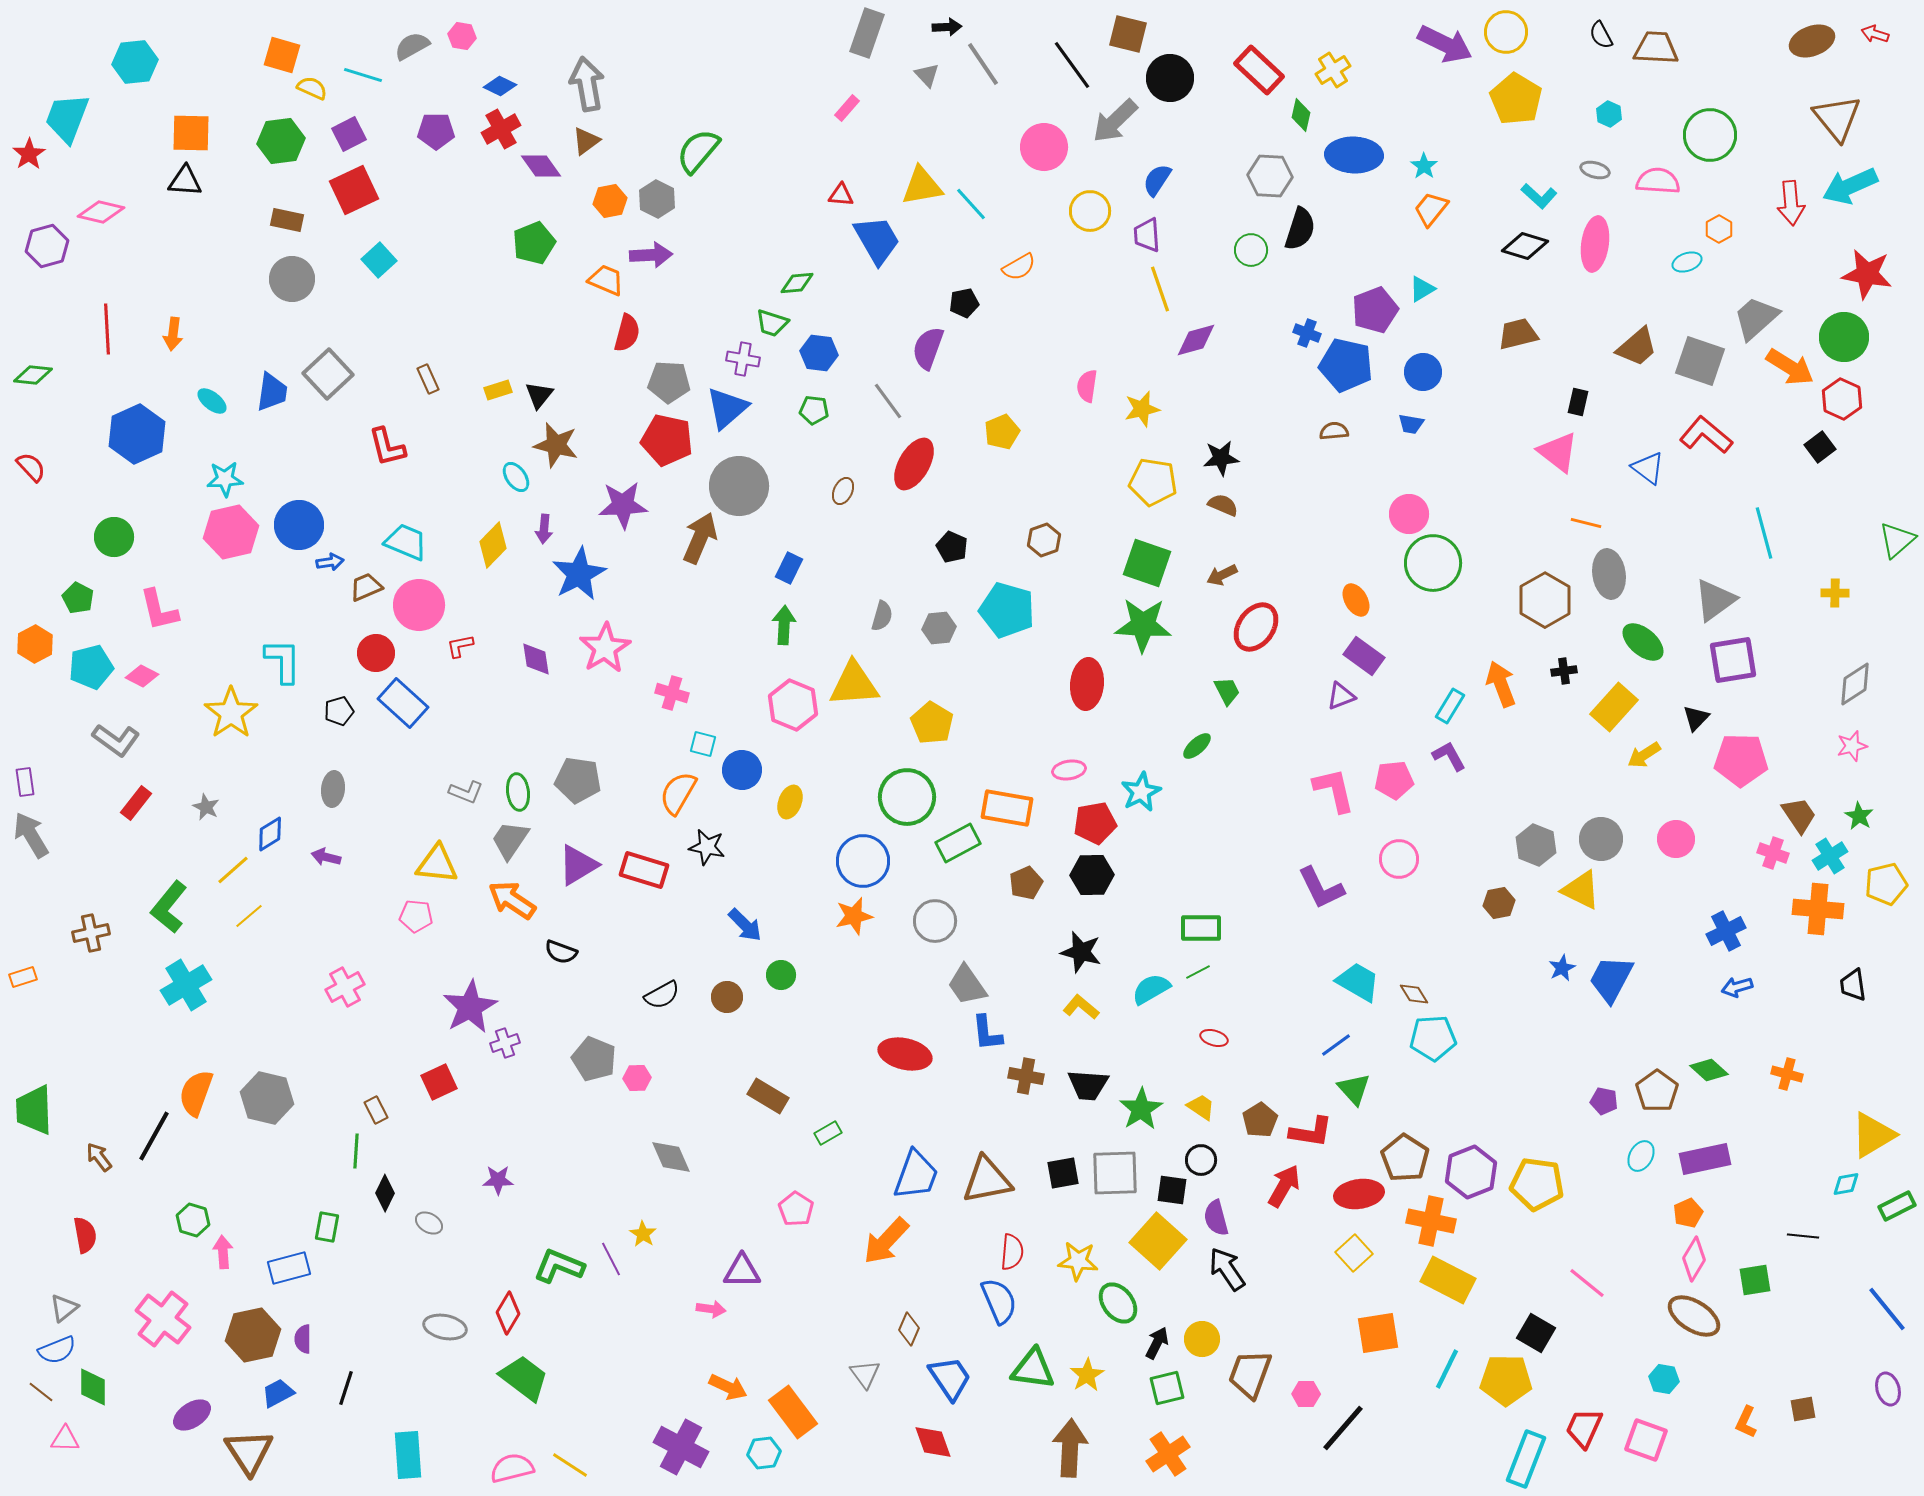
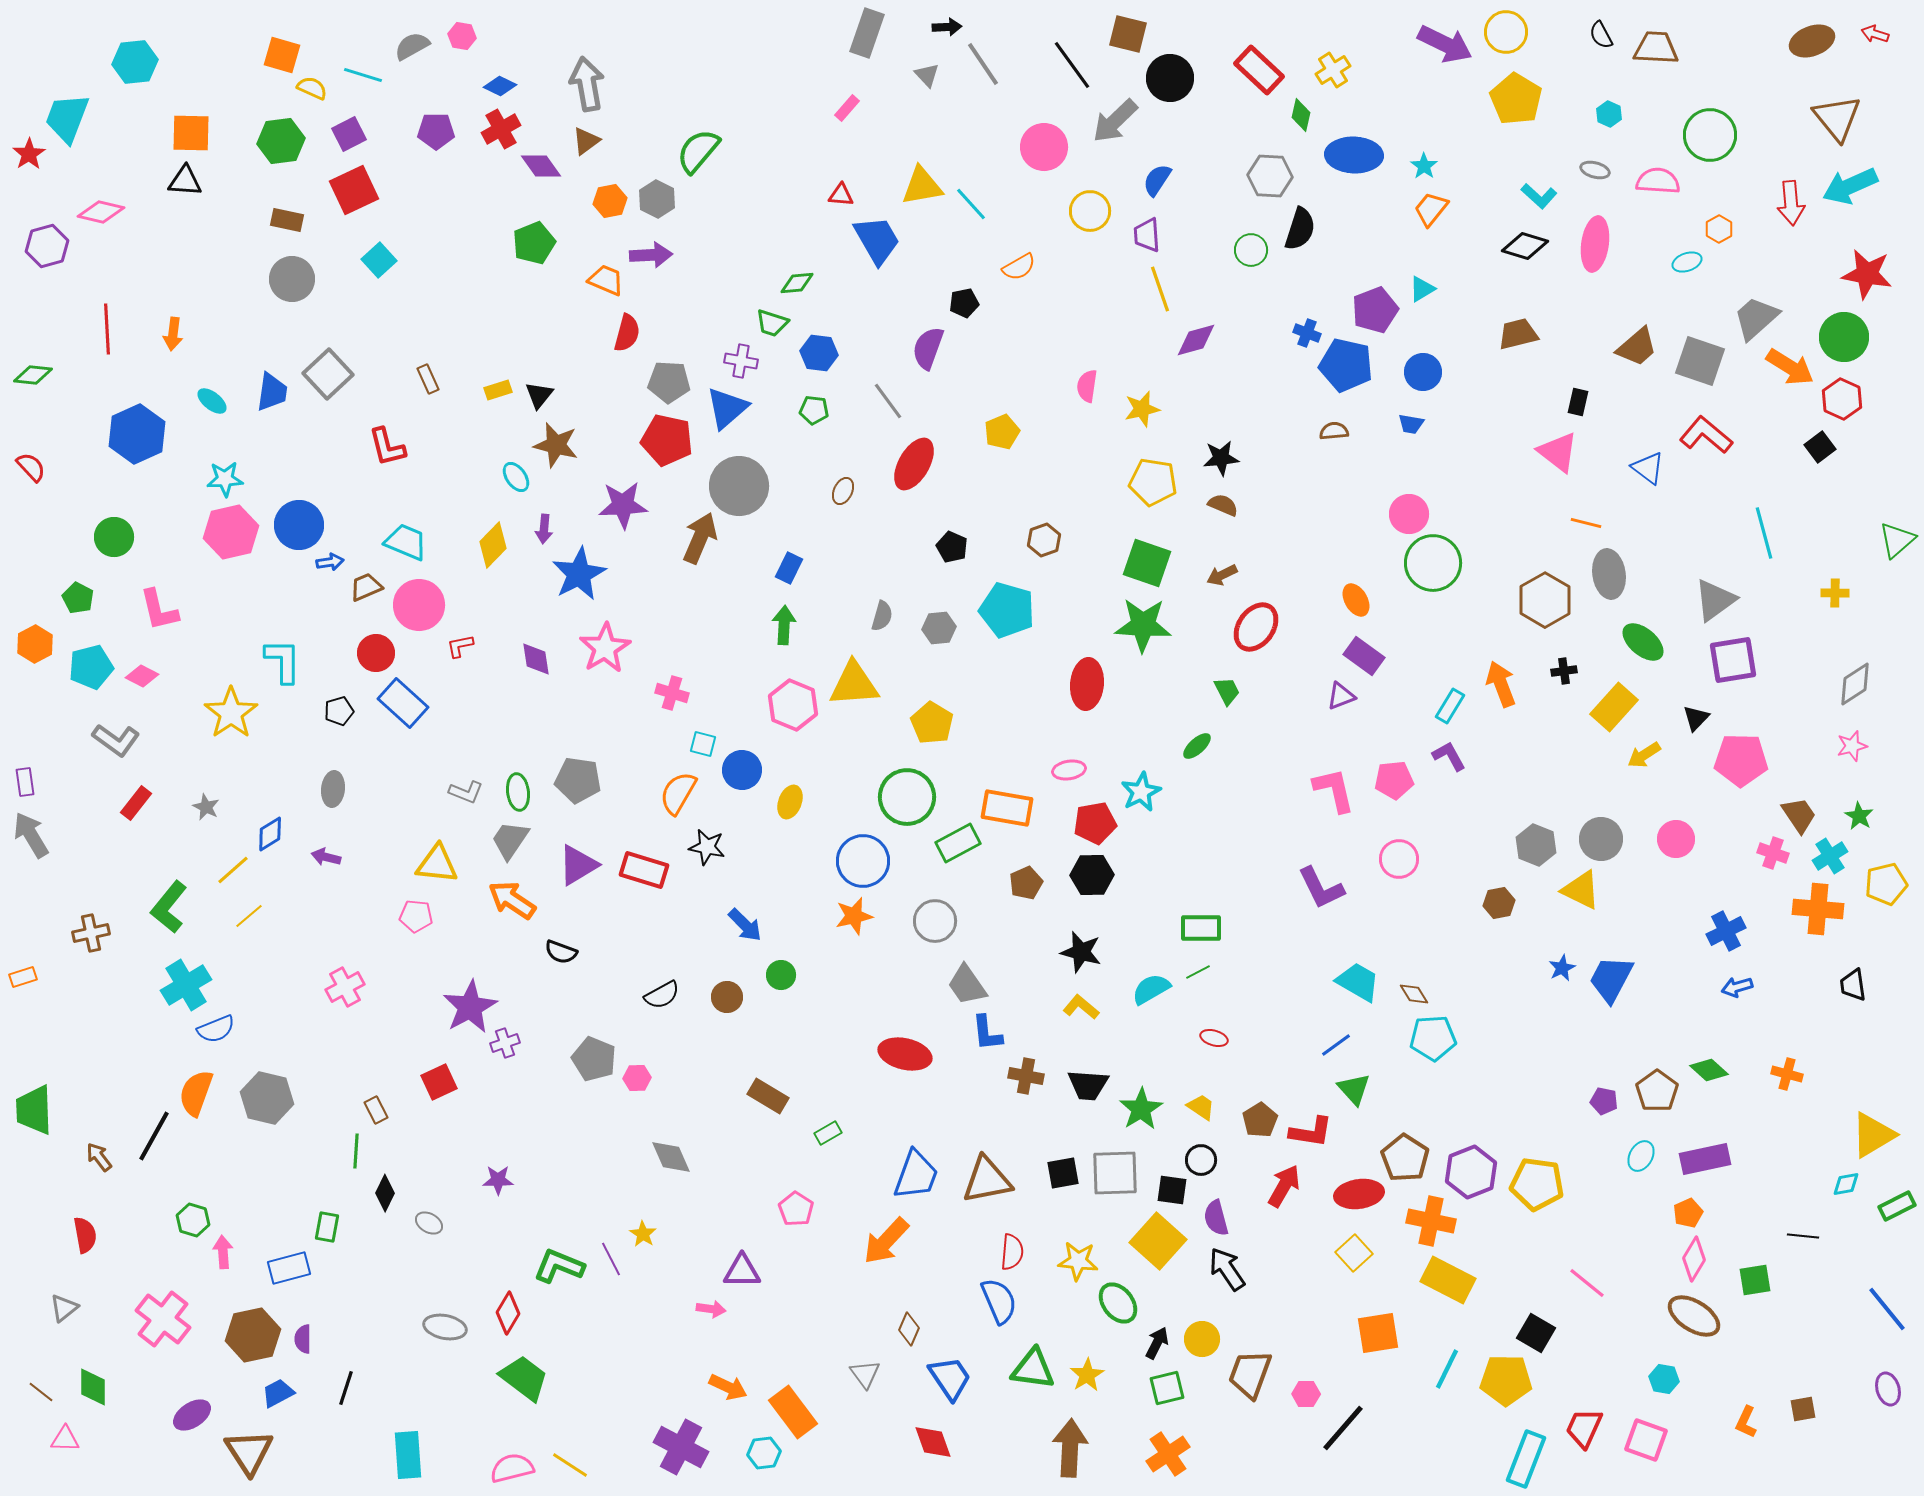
purple cross at (743, 359): moved 2 px left, 2 px down
blue semicircle at (57, 1350): moved 159 px right, 321 px up
